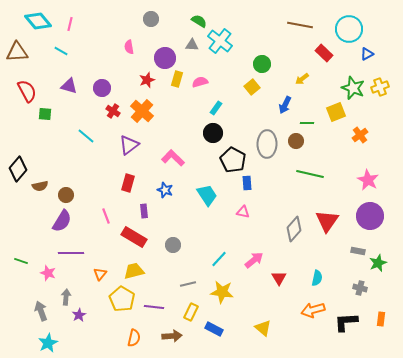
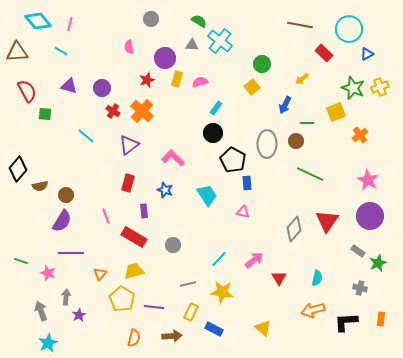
green line at (310, 174): rotated 12 degrees clockwise
gray rectangle at (358, 251): rotated 24 degrees clockwise
